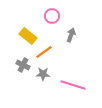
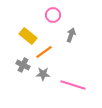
pink circle: moved 1 px right, 1 px up
